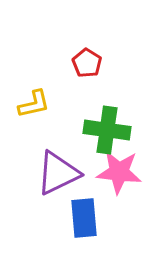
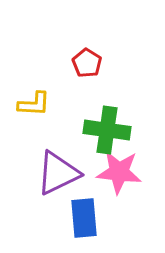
yellow L-shape: rotated 16 degrees clockwise
